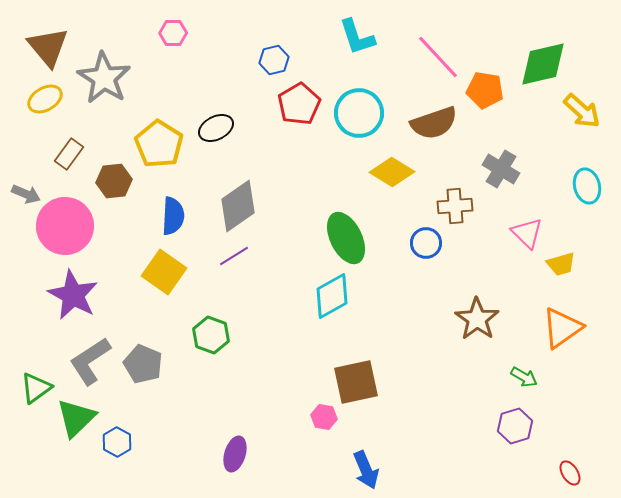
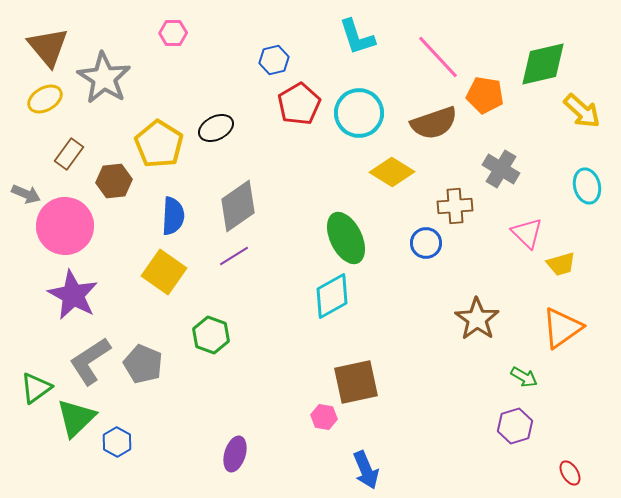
orange pentagon at (485, 90): moved 5 px down
